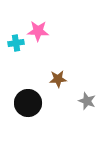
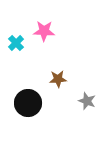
pink star: moved 6 px right
cyan cross: rotated 35 degrees counterclockwise
